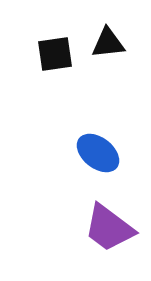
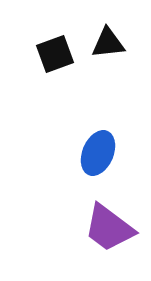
black square: rotated 12 degrees counterclockwise
blue ellipse: rotated 75 degrees clockwise
